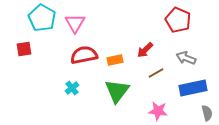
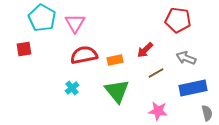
red pentagon: rotated 15 degrees counterclockwise
green triangle: rotated 16 degrees counterclockwise
